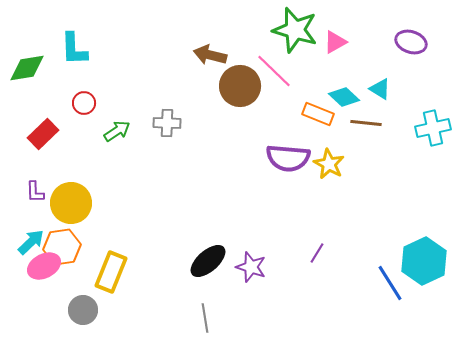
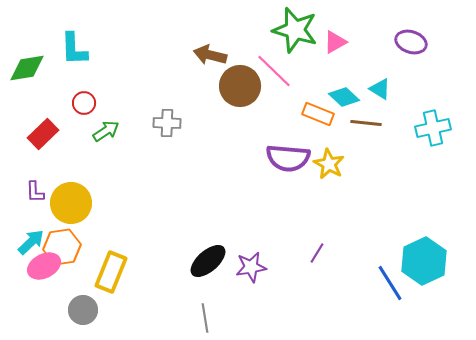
green arrow: moved 11 px left
purple star: rotated 28 degrees counterclockwise
